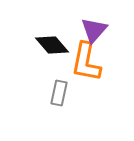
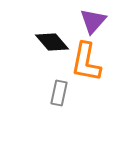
purple triangle: moved 1 px left, 9 px up
black diamond: moved 3 px up
